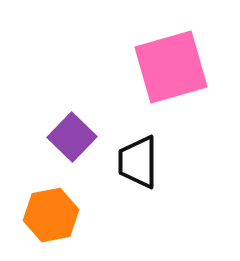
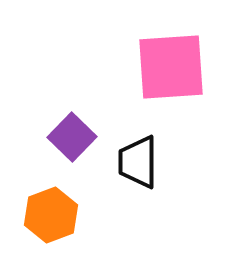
pink square: rotated 12 degrees clockwise
orange hexagon: rotated 10 degrees counterclockwise
